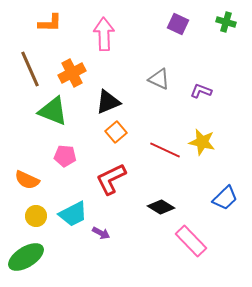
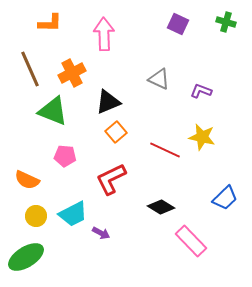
yellow star: moved 5 px up
